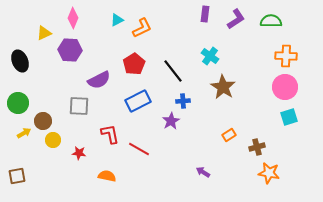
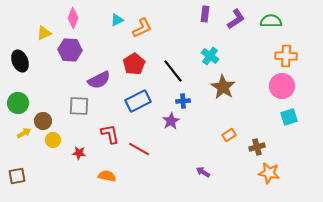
pink circle: moved 3 px left, 1 px up
